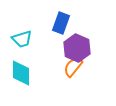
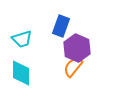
blue rectangle: moved 3 px down
